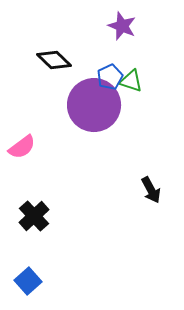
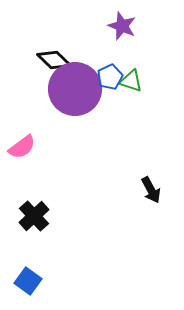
purple circle: moved 19 px left, 16 px up
blue square: rotated 12 degrees counterclockwise
